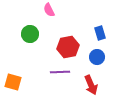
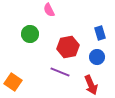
purple line: rotated 24 degrees clockwise
orange square: rotated 18 degrees clockwise
